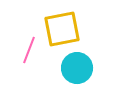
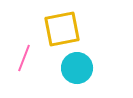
pink line: moved 5 px left, 8 px down
